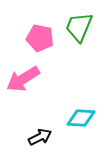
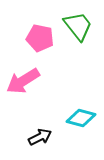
green trapezoid: moved 1 px left, 1 px up; rotated 120 degrees clockwise
pink arrow: moved 2 px down
cyan diamond: rotated 12 degrees clockwise
